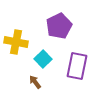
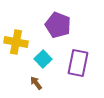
purple pentagon: moved 1 px left, 1 px up; rotated 25 degrees counterclockwise
purple rectangle: moved 1 px right, 3 px up
brown arrow: moved 1 px right, 1 px down
